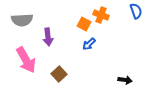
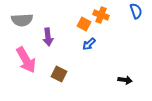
brown square: rotated 21 degrees counterclockwise
